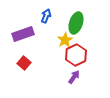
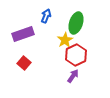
purple arrow: moved 1 px left, 1 px up
